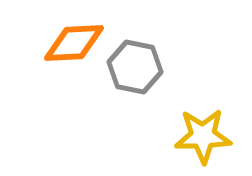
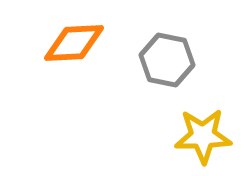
gray hexagon: moved 32 px right, 7 px up
